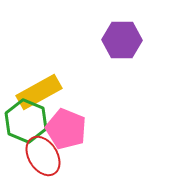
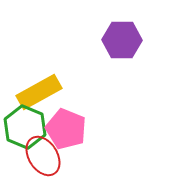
green hexagon: moved 1 px left, 6 px down
